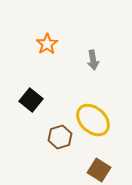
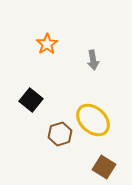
brown hexagon: moved 3 px up
brown square: moved 5 px right, 3 px up
